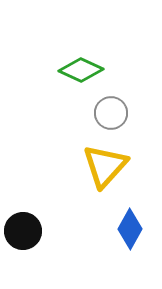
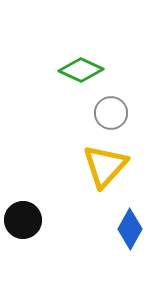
black circle: moved 11 px up
